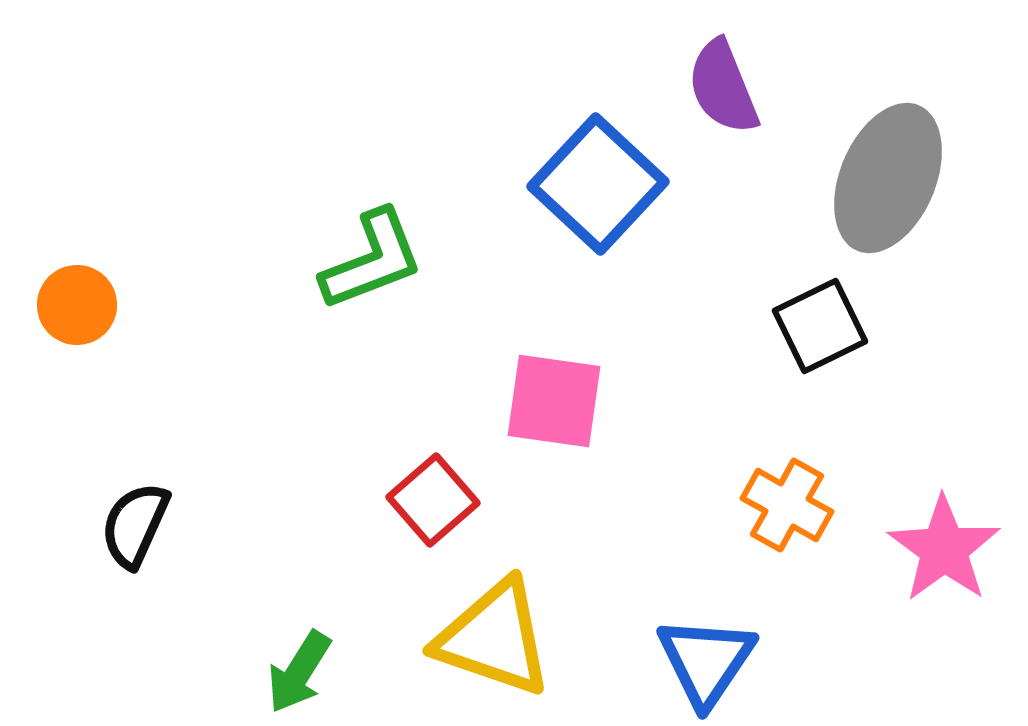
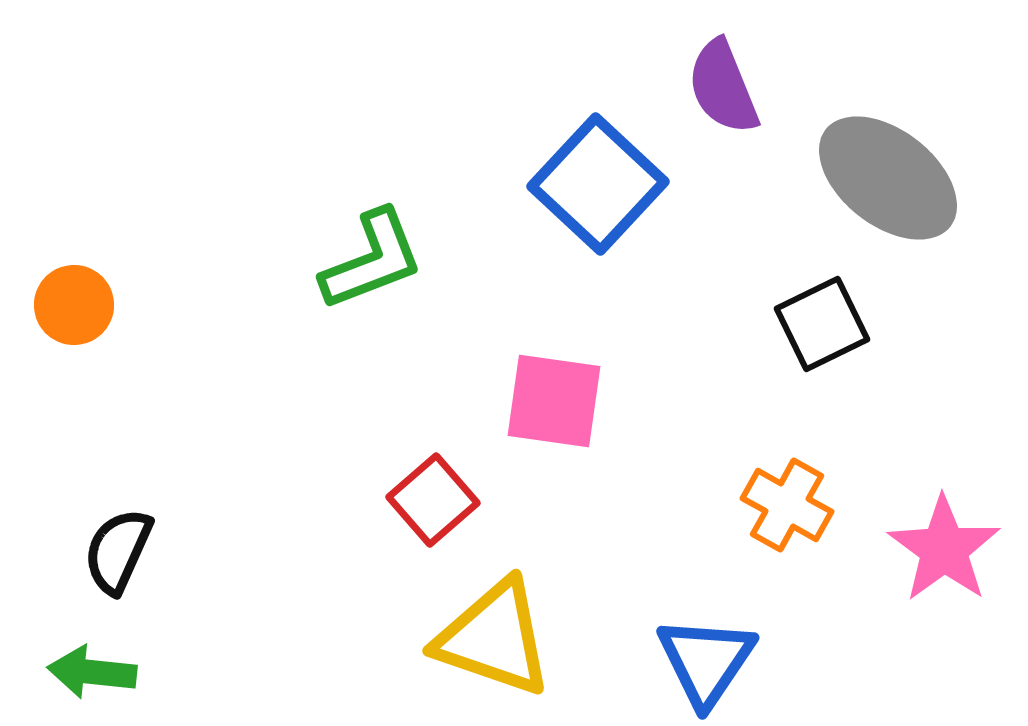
gray ellipse: rotated 75 degrees counterclockwise
orange circle: moved 3 px left
black square: moved 2 px right, 2 px up
black semicircle: moved 17 px left, 26 px down
green arrow: moved 207 px left; rotated 64 degrees clockwise
